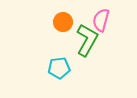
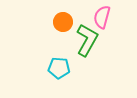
pink semicircle: moved 1 px right, 3 px up
cyan pentagon: rotated 10 degrees clockwise
